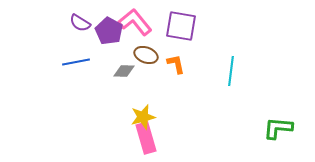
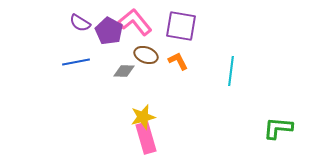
orange L-shape: moved 2 px right, 3 px up; rotated 15 degrees counterclockwise
